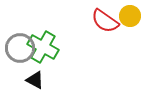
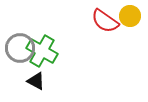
green cross: moved 1 px left, 4 px down
black triangle: moved 1 px right, 1 px down
